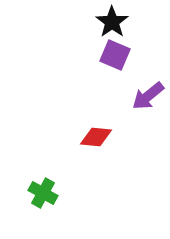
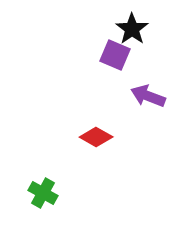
black star: moved 20 px right, 7 px down
purple arrow: rotated 60 degrees clockwise
red diamond: rotated 24 degrees clockwise
